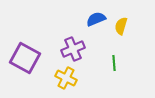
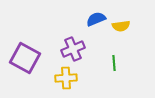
yellow semicircle: rotated 114 degrees counterclockwise
yellow cross: rotated 30 degrees counterclockwise
